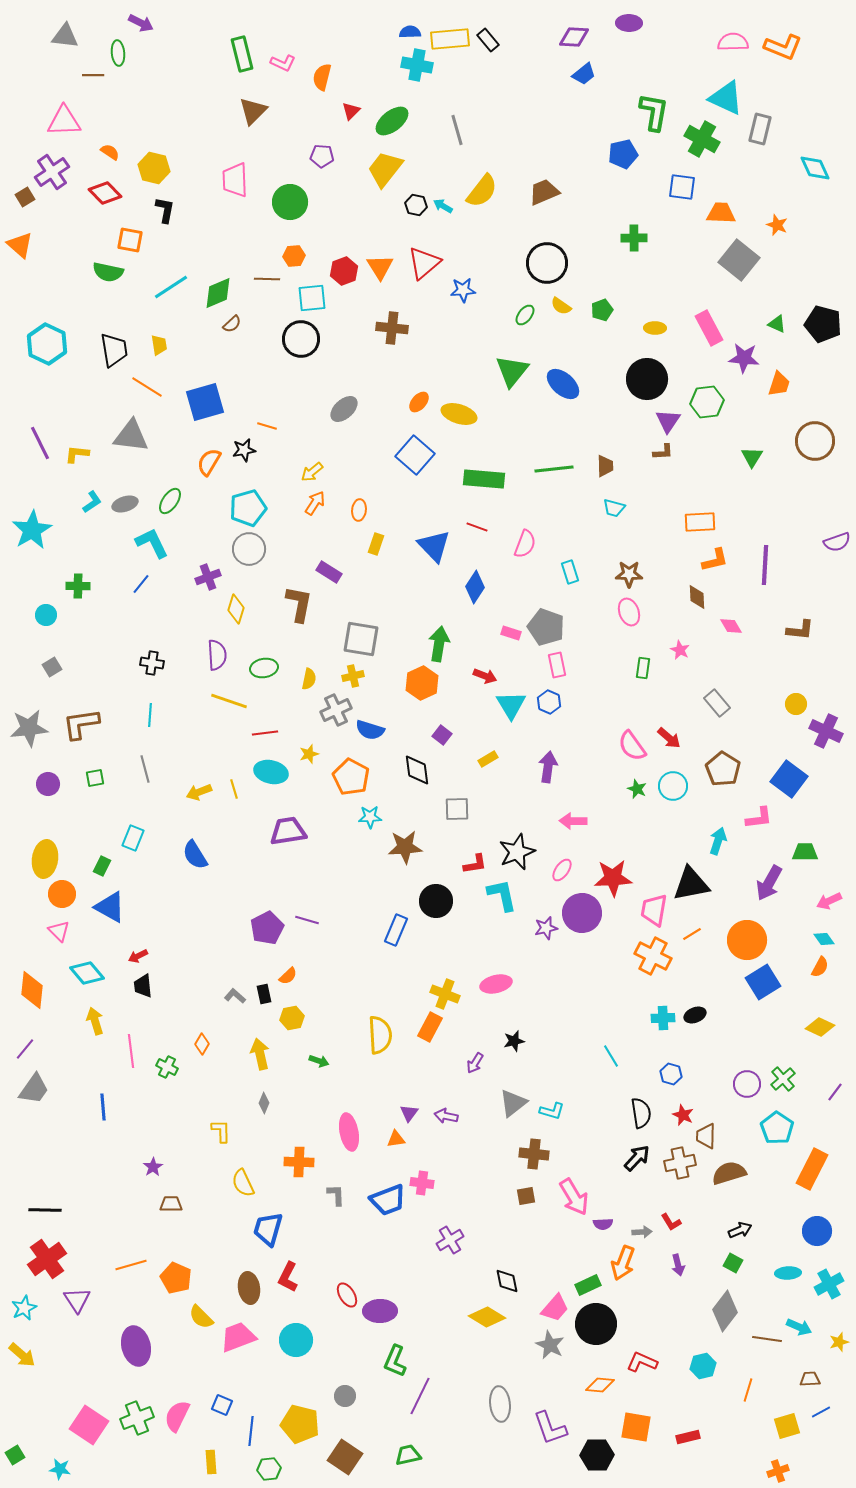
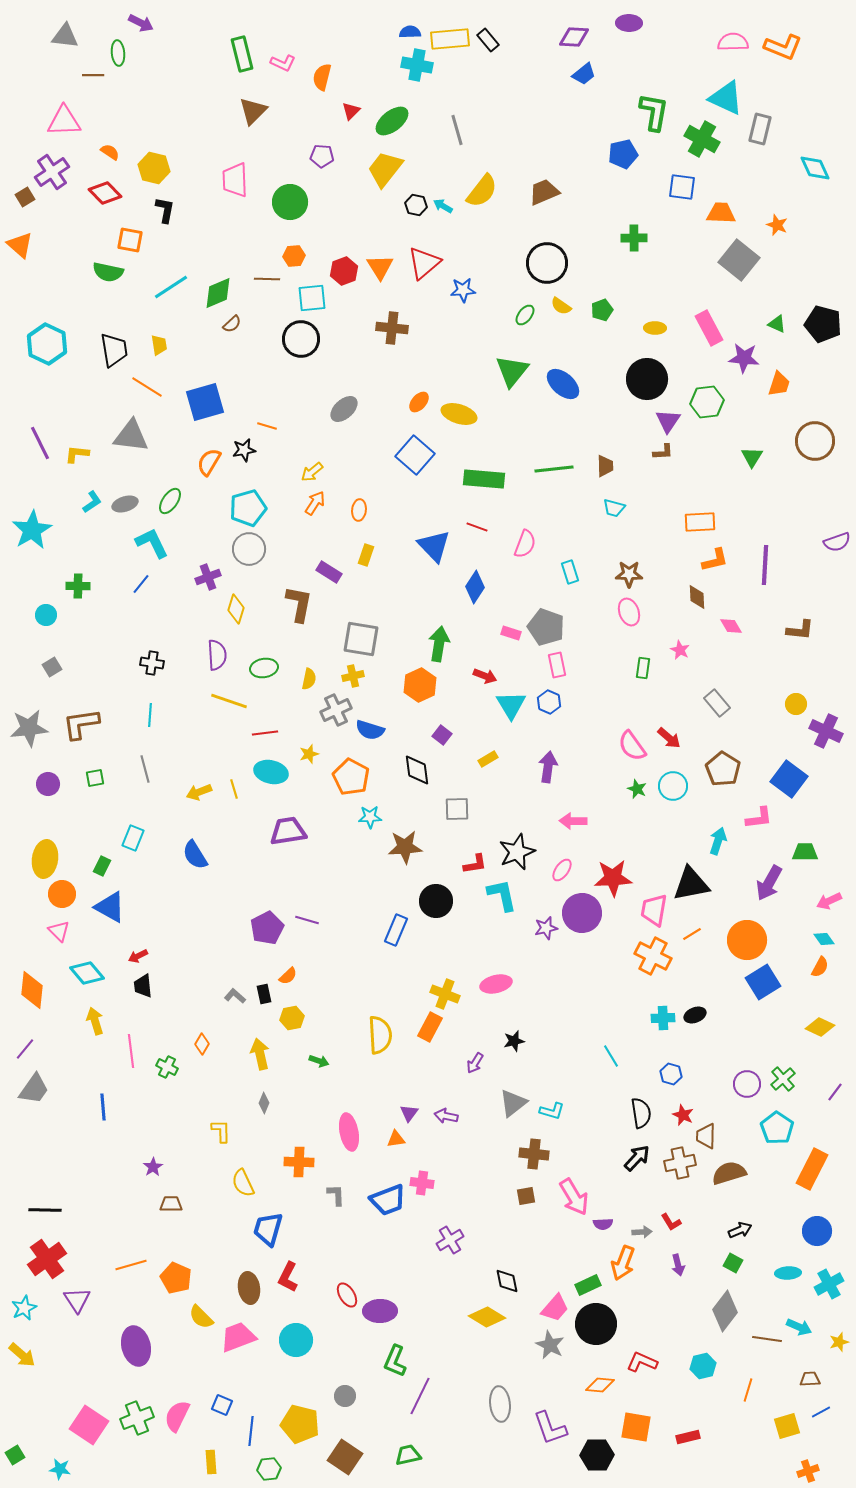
yellow rectangle at (376, 544): moved 10 px left, 11 px down
orange hexagon at (422, 683): moved 2 px left, 2 px down
orange cross at (778, 1471): moved 30 px right
